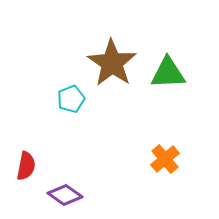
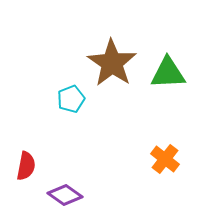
orange cross: rotated 12 degrees counterclockwise
